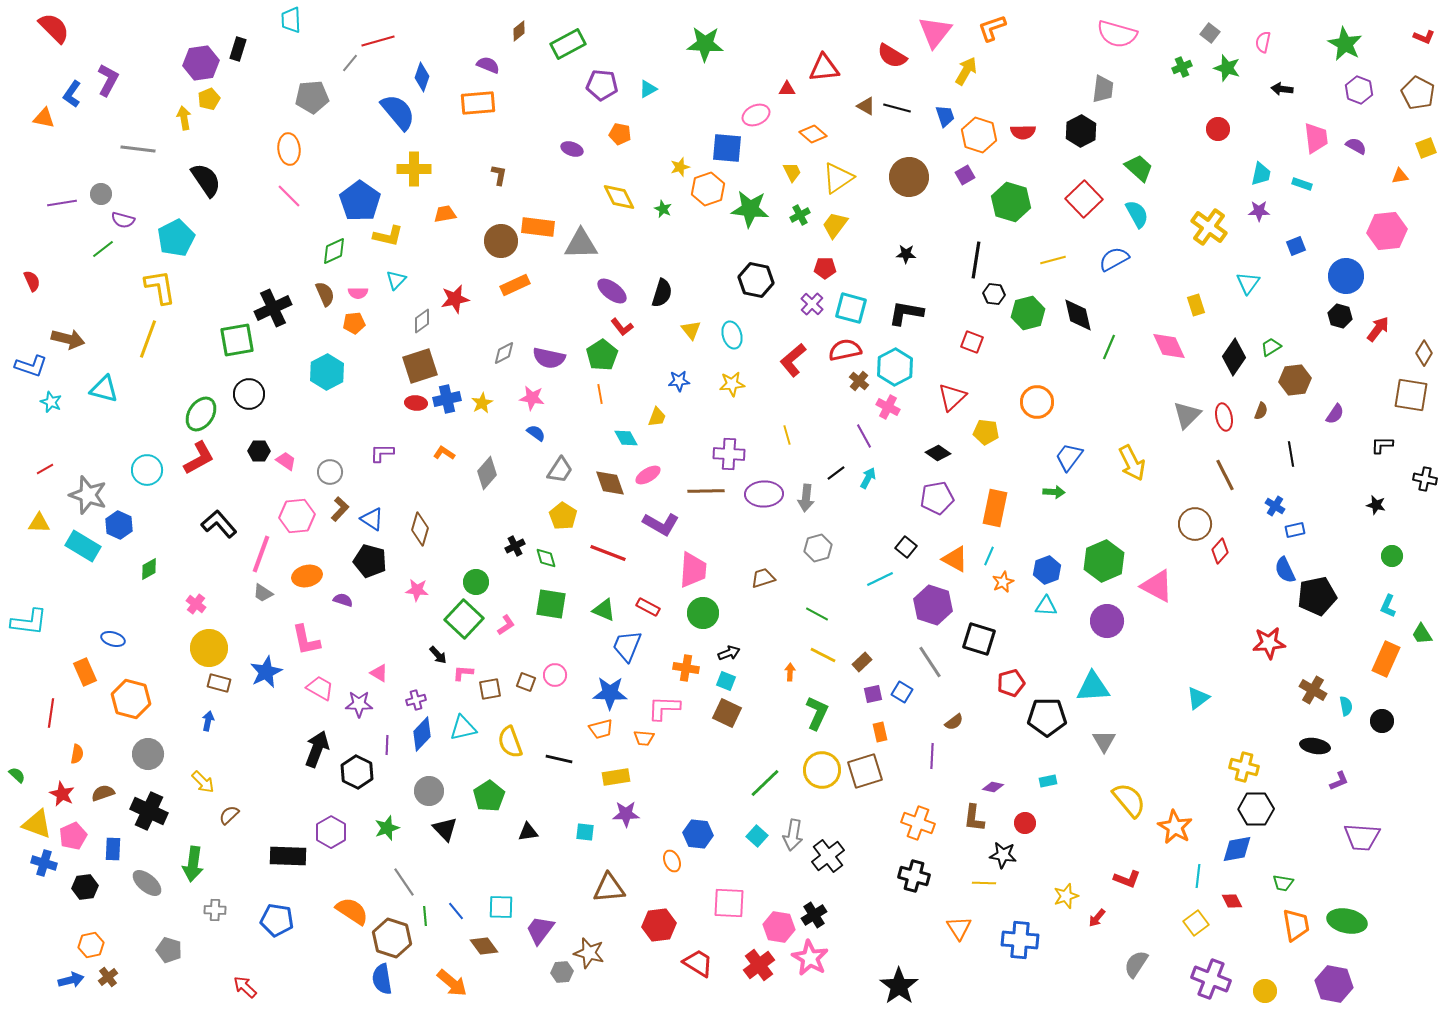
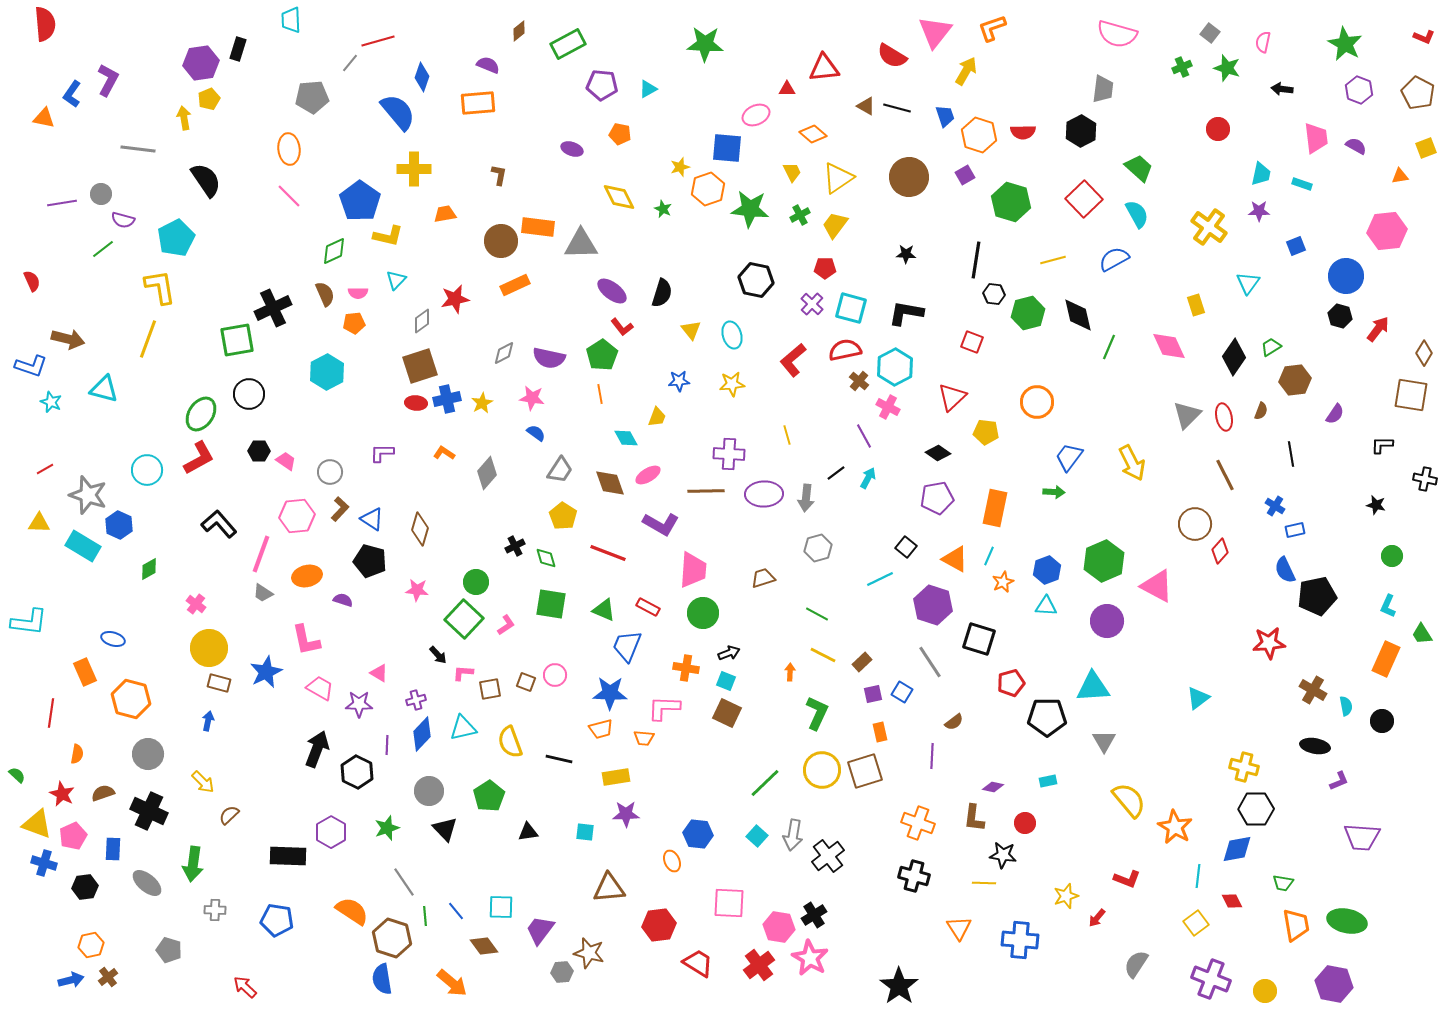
red semicircle at (54, 28): moved 9 px left, 4 px up; rotated 40 degrees clockwise
